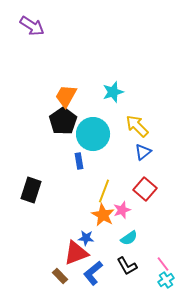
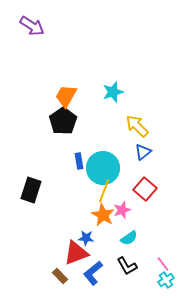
cyan circle: moved 10 px right, 34 px down
